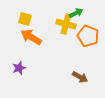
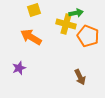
green arrow: rotated 16 degrees clockwise
yellow square: moved 9 px right, 9 px up; rotated 32 degrees counterclockwise
brown arrow: rotated 35 degrees clockwise
